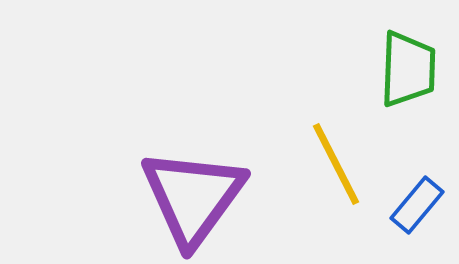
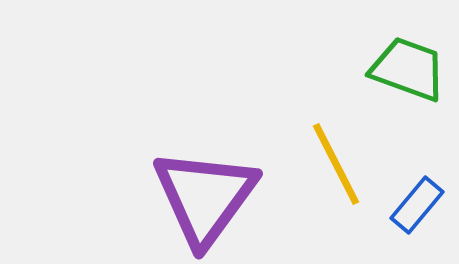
green trapezoid: rotated 72 degrees counterclockwise
purple triangle: moved 12 px right
